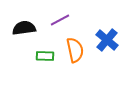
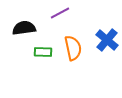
purple line: moved 7 px up
orange semicircle: moved 2 px left, 2 px up
green rectangle: moved 2 px left, 4 px up
